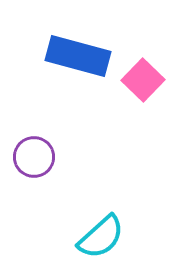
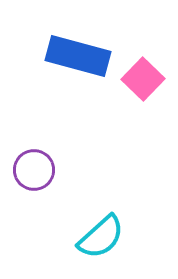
pink square: moved 1 px up
purple circle: moved 13 px down
